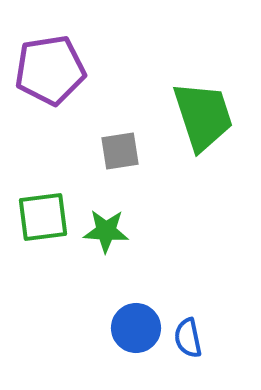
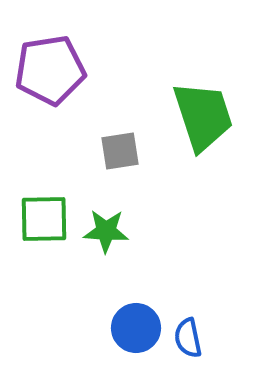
green square: moved 1 px right, 2 px down; rotated 6 degrees clockwise
